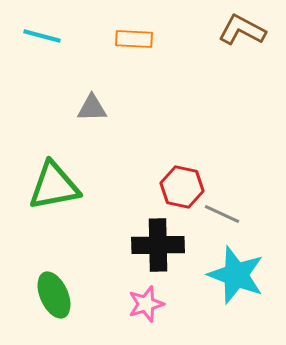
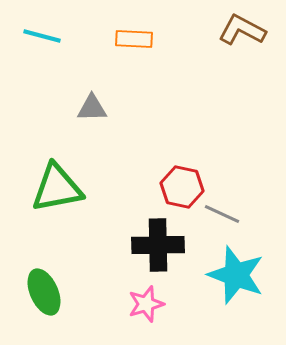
green triangle: moved 3 px right, 2 px down
green ellipse: moved 10 px left, 3 px up
